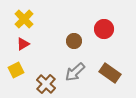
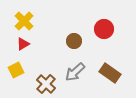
yellow cross: moved 2 px down
